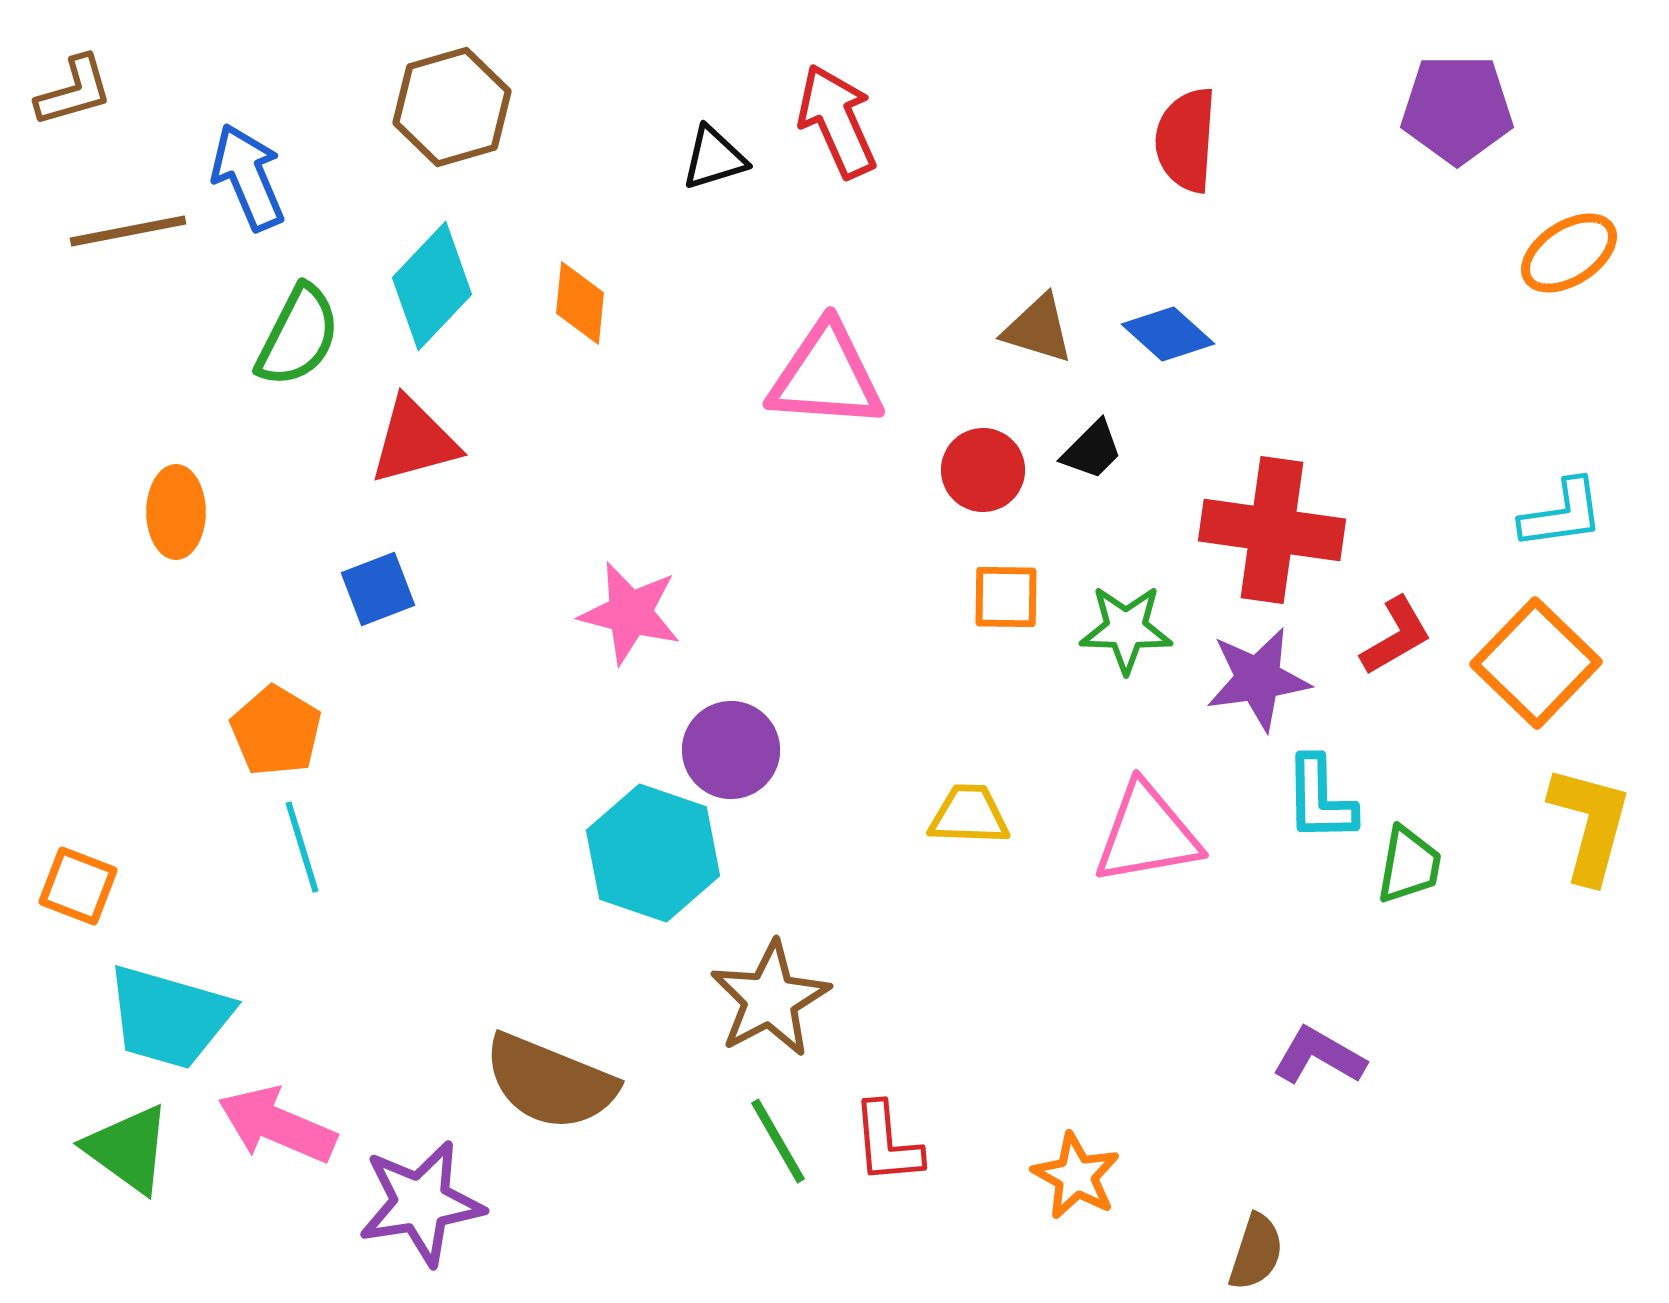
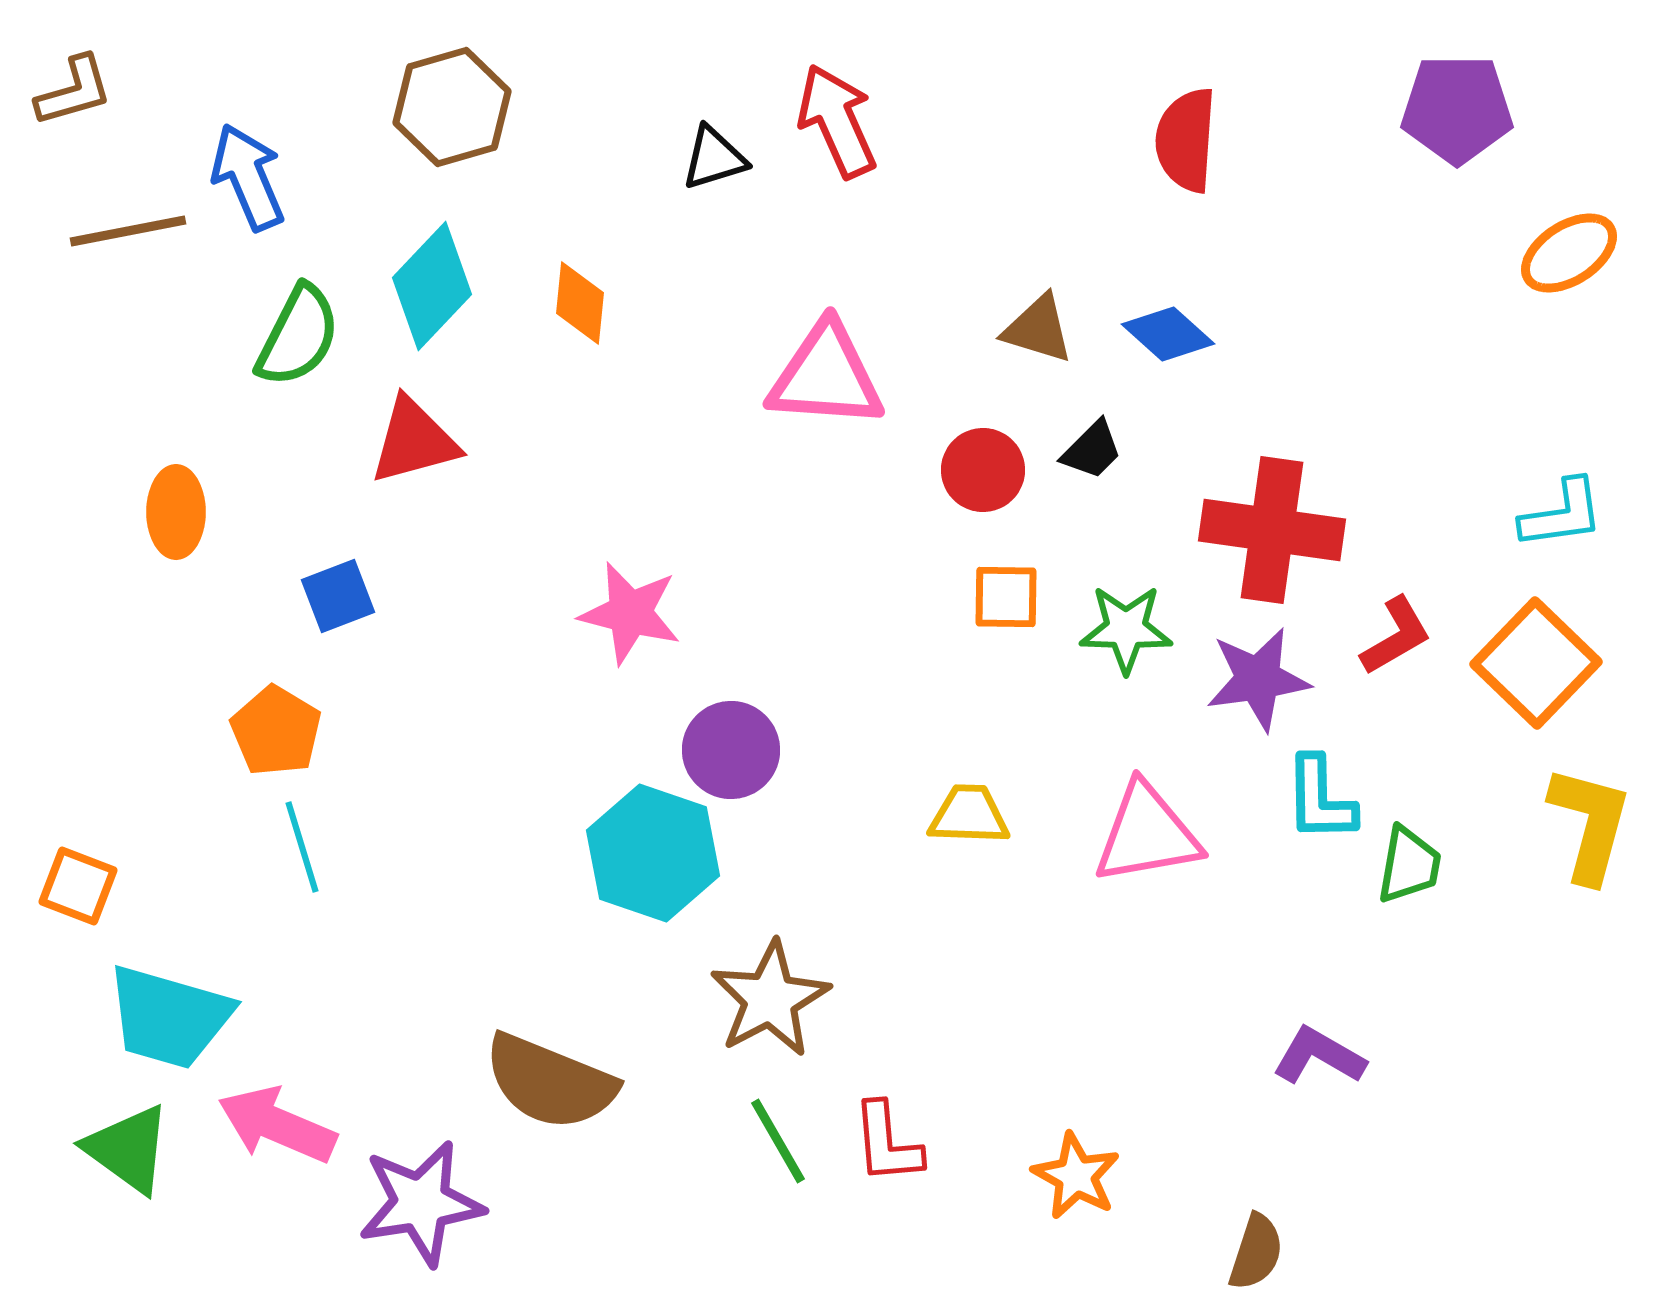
blue square at (378, 589): moved 40 px left, 7 px down
